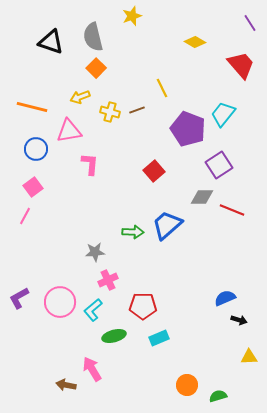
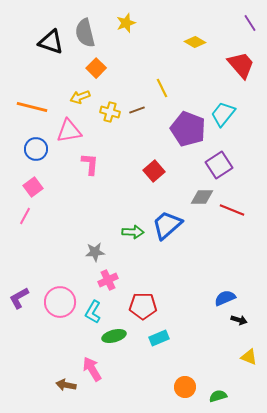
yellow star: moved 6 px left, 7 px down
gray semicircle: moved 8 px left, 4 px up
cyan L-shape: moved 2 px down; rotated 20 degrees counterclockwise
yellow triangle: rotated 24 degrees clockwise
orange circle: moved 2 px left, 2 px down
